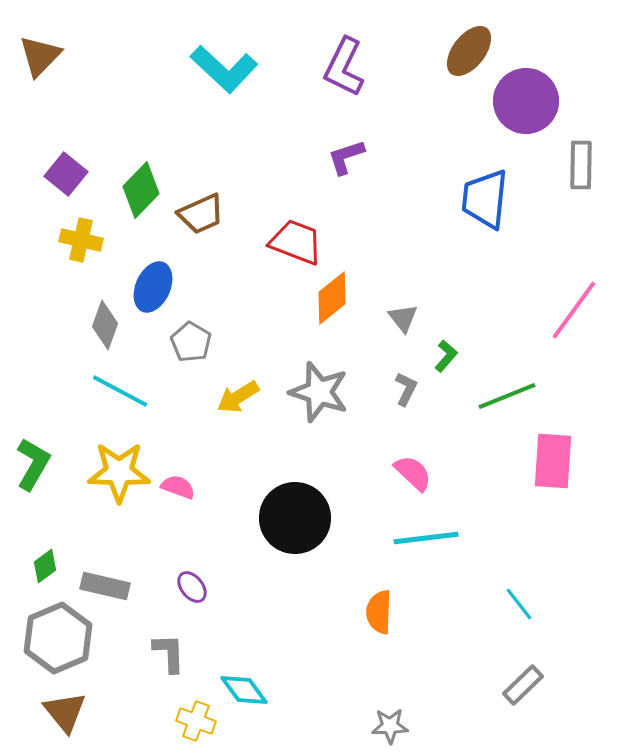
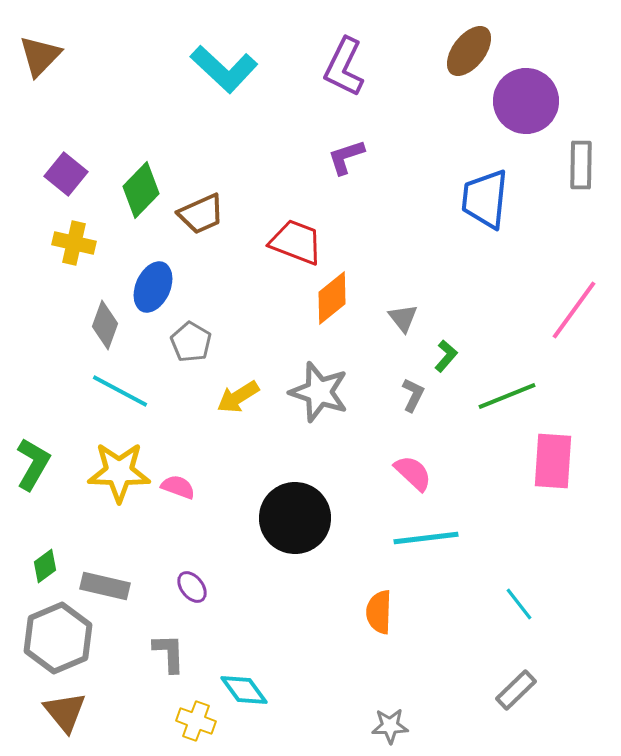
yellow cross at (81, 240): moved 7 px left, 3 px down
gray L-shape at (406, 389): moved 7 px right, 6 px down
gray rectangle at (523, 685): moved 7 px left, 5 px down
